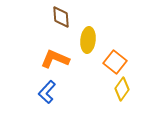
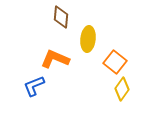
brown diamond: rotated 10 degrees clockwise
yellow ellipse: moved 1 px up
blue L-shape: moved 13 px left, 6 px up; rotated 25 degrees clockwise
